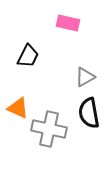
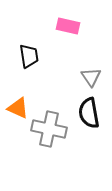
pink rectangle: moved 3 px down
black trapezoid: moved 1 px right; rotated 35 degrees counterclockwise
gray triangle: moved 6 px right; rotated 35 degrees counterclockwise
